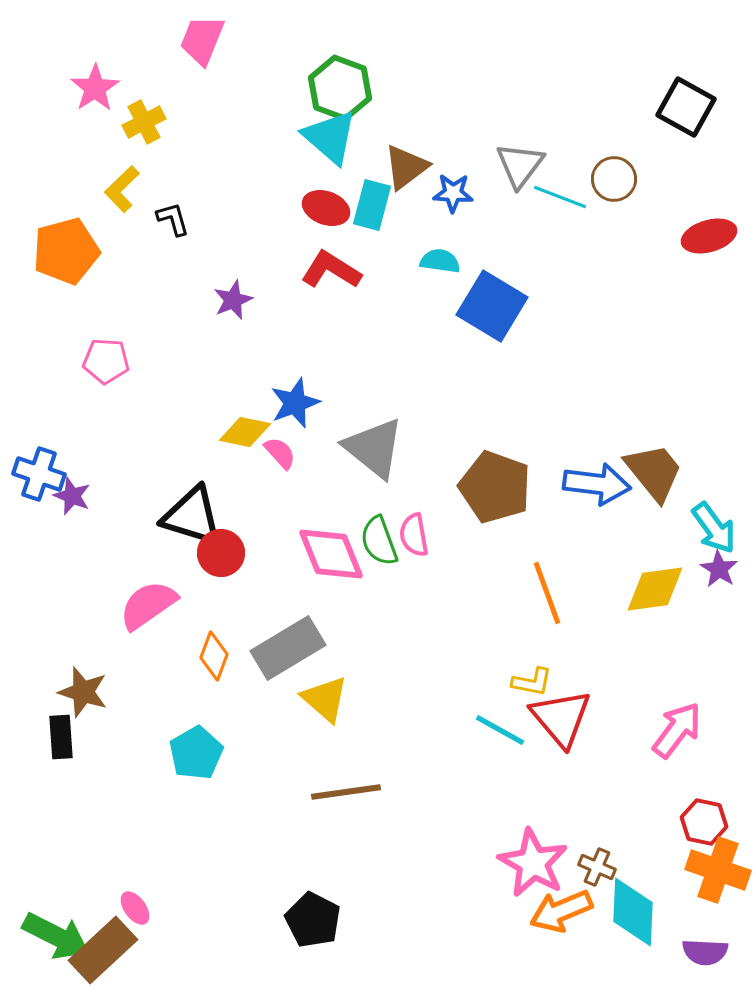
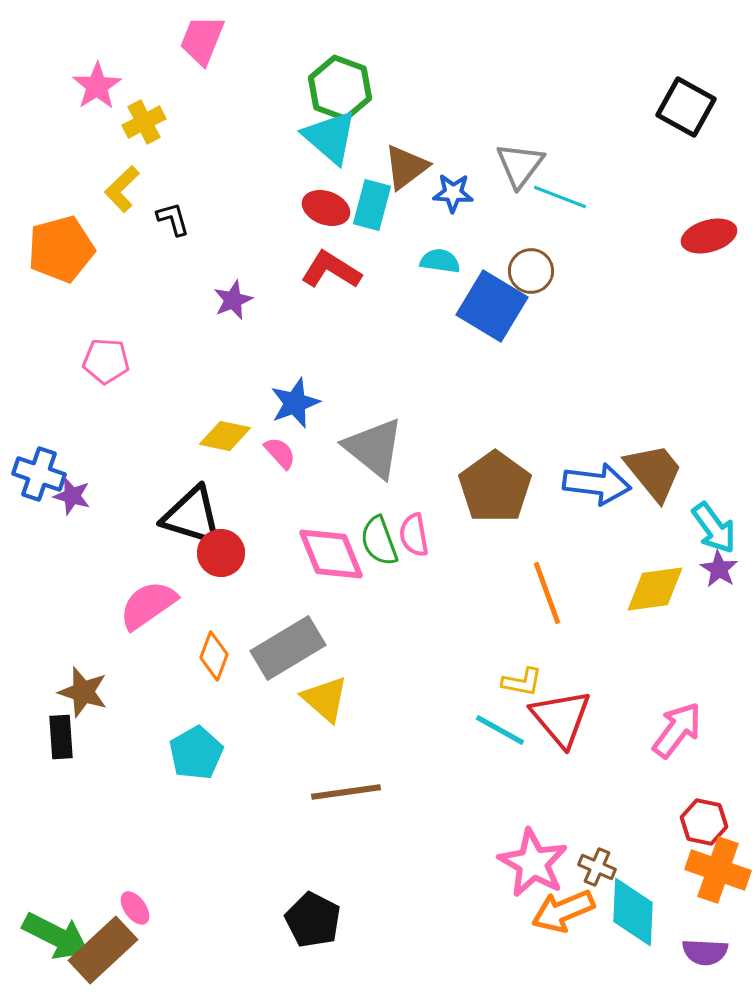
pink star at (95, 88): moved 2 px right, 2 px up
brown circle at (614, 179): moved 83 px left, 92 px down
orange pentagon at (66, 251): moved 5 px left, 2 px up
yellow diamond at (245, 432): moved 20 px left, 4 px down
brown pentagon at (495, 487): rotated 16 degrees clockwise
purple star at (72, 496): rotated 6 degrees counterclockwise
yellow L-shape at (532, 682): moved 10 px left
orange arrow at (561, 911): moved 2 px right
